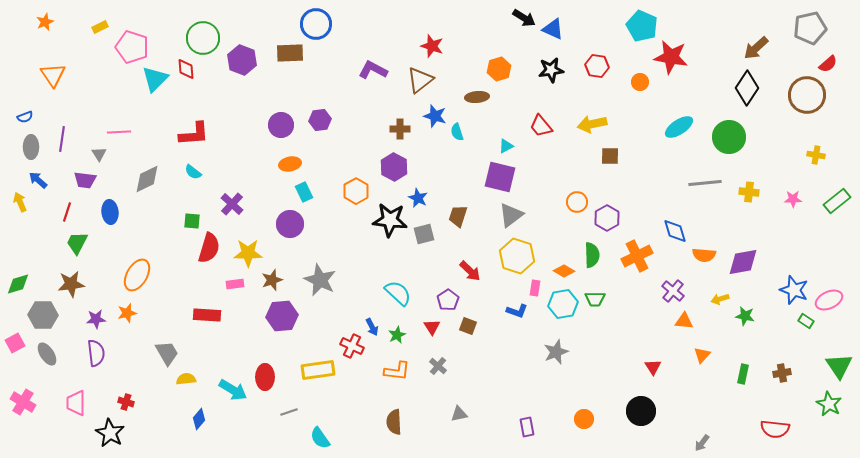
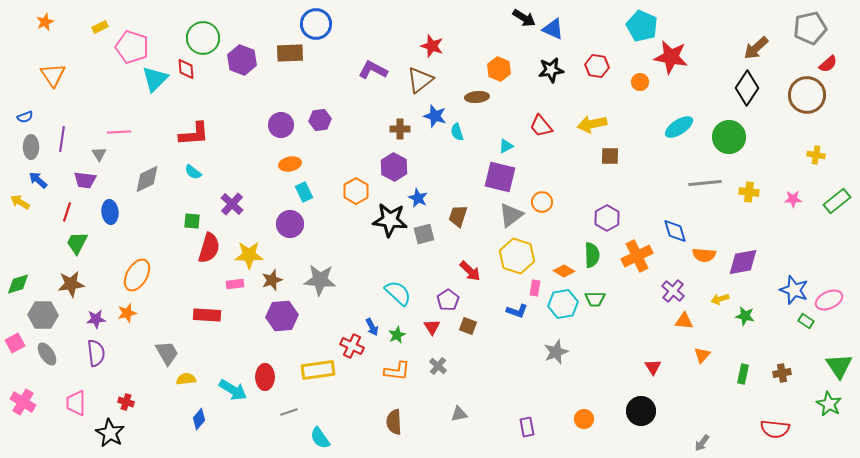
orange hexagon at (499, 69): rotated 20 degrees counterclockwise
yellow arrow at (20, 202): rotated 36 degrees counterclockwise
orange circle at (577, 202): moved 35 px left
yellow star at (248, 253): moved 1 px right, 2 px down
gray star at (320, 280): rotated 20 degrees counterclockwise
